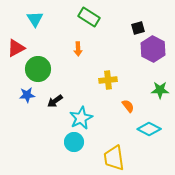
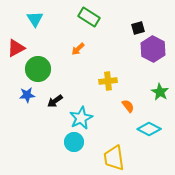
orange arrow: rotated 48 degrees clockwise
yellow cross: moved 1 px down
green star: moved 2 px down; rotated 30 degrees clockwise
